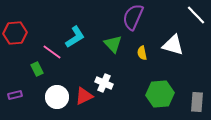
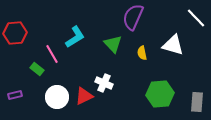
white line: moved 3 px down
pink line: moved 2 px down; rotated 24 degrees clockwise
green rectangle: rotated 24 degrees counterclockwise
